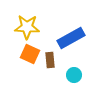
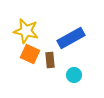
yellow star: moved 1 px left, 4 px down; rotated 10 degrees clockwise
